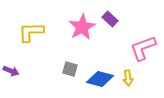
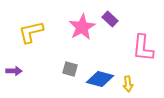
yellow L-shape: rotated 12 degrees counterclockwise
pink L-shape: rotated 64 degrees counterclockwise
purple arrow: moved 3 px right; rotated 21 degrees counterclockwise
yellow arrow: moved 6 px down
